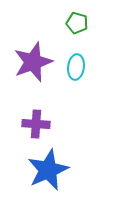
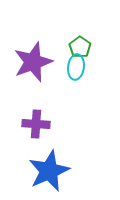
green pentagon: moved 3 px right, 24 px down; rotated 20 degrees clockwise
blue star: moved 1 px right, 1 px down
